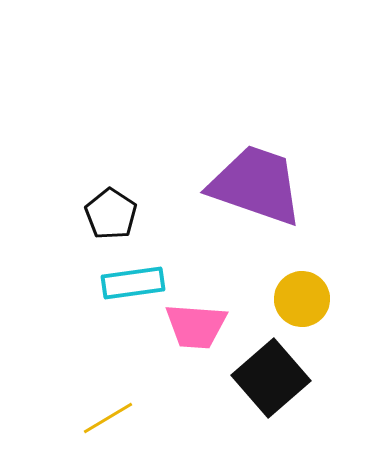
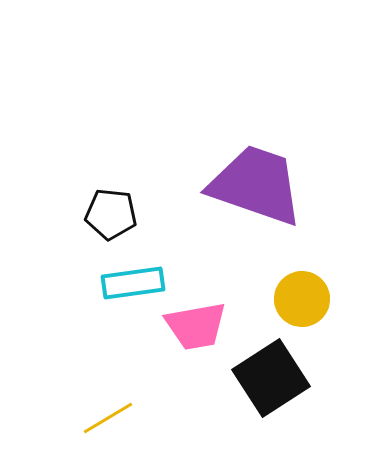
black pentagon: rotated 27 degrees counterclockwise
pink trapezoid: rotated 14 degrees counterclockwise
black square: rotated 8 degrees clockwise
